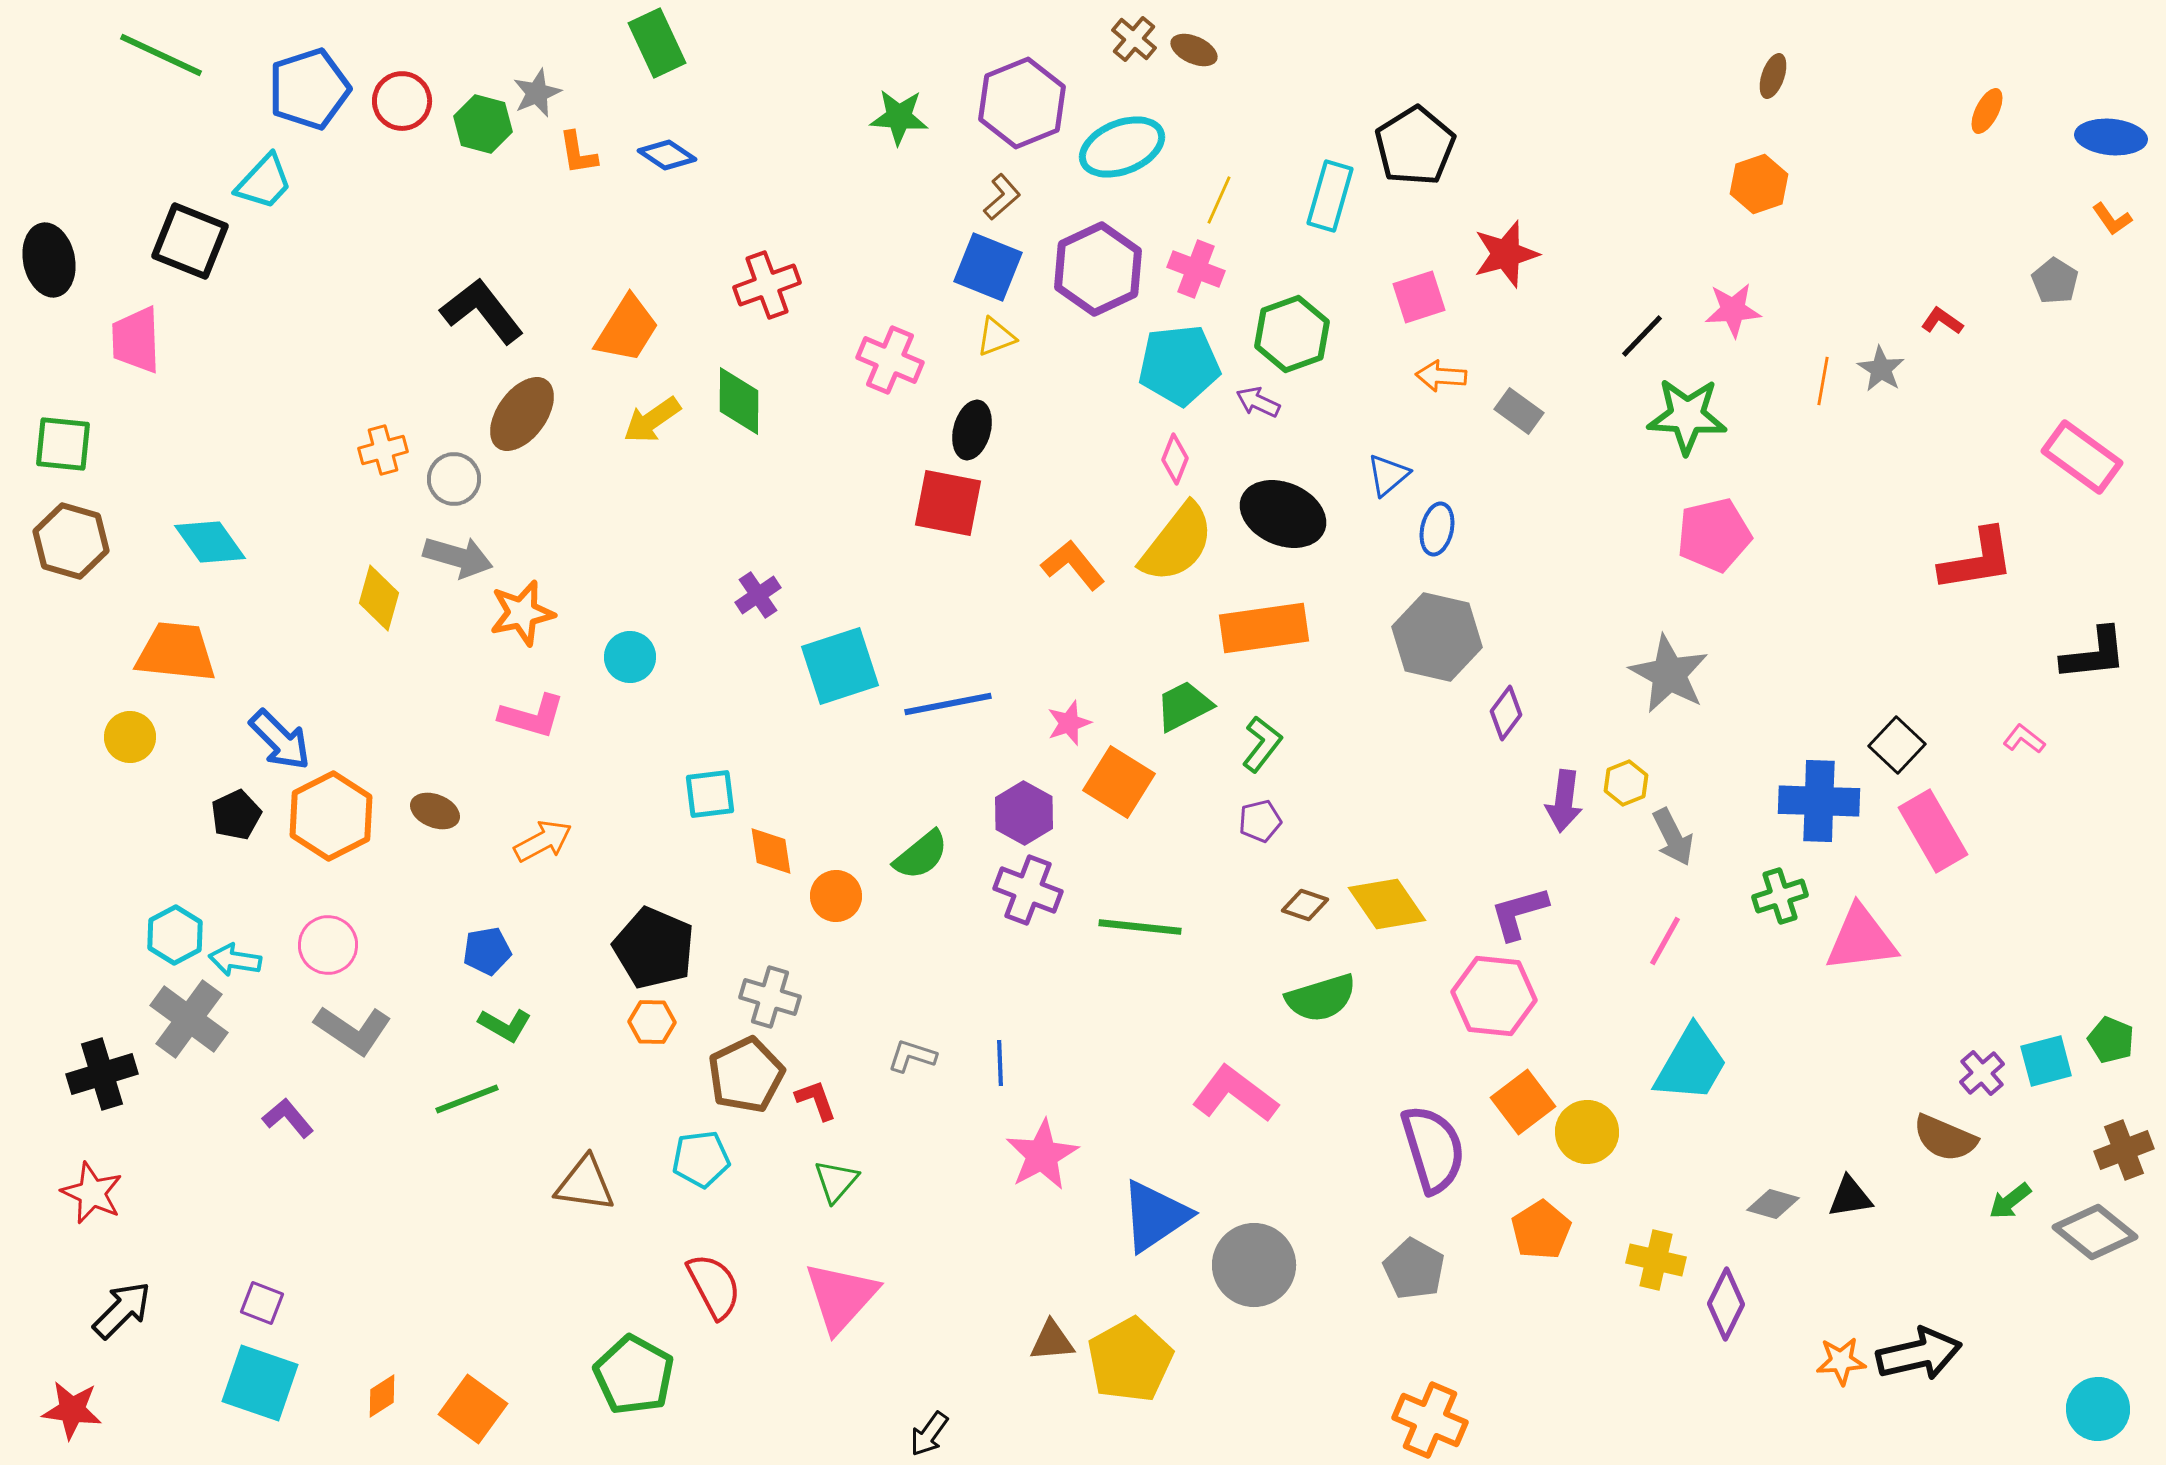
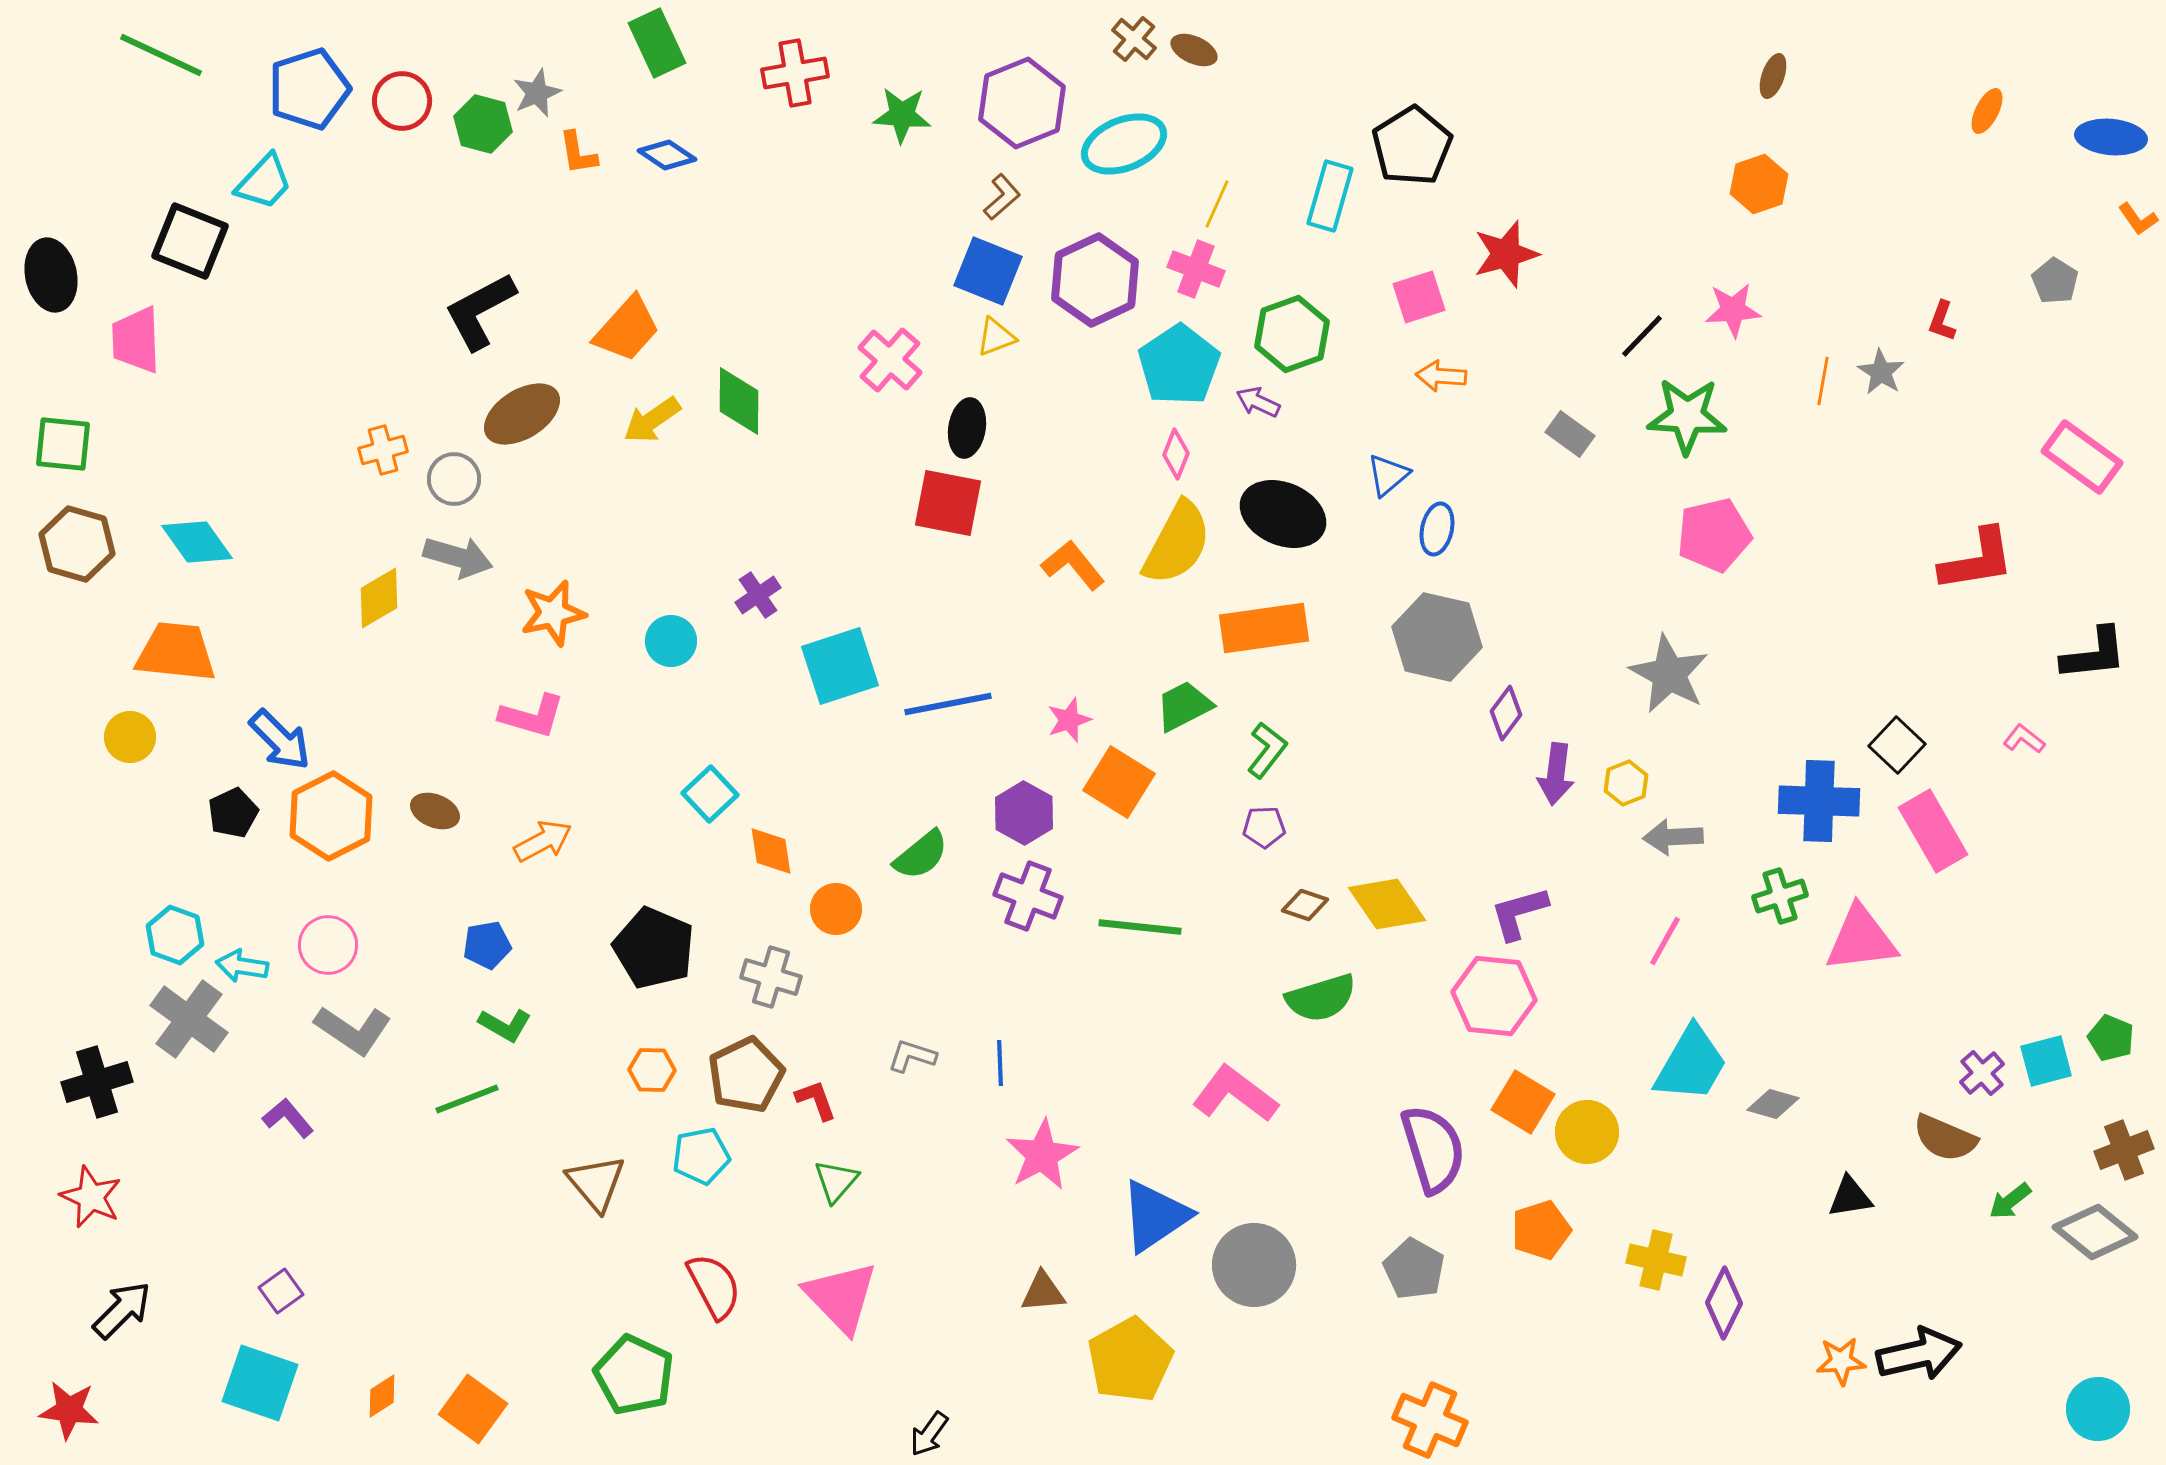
green star at (899, 117): moved 3 px right, 2 px up
black pentagon at (1415, 146): moved 3 px left
cyan ellipse at (1122, 147): moved 2 px right, 3 px up
yellow line at (1219, 200): moved 2 px left, 4 px down
orange L-shape at (2112, 219): moved 26 px right
black ellipse at (49, 260): moved 2 px right, 15 px down
blue square at (988, 267): moved 4 px down
purple hexagon at (1098, 269): moved 3 px left, 11 px down
red cross at (767, 285): moved 28 px right, 212 px up; rotated 10 degrees clockwise
black L-shape at (482, 311): moved 2 px left; rotated 80 degrees counterclockwise
red L-shape at (1942, 321): rotated 105 degrees counterclockwise
orange trapezoid at (627, 329): rotated 10 degrees clockwise
pink cross at (890, 360): rotated 18 degrees clockwise
cyan pentagon at (1179, 365): rotated 28 degrees counterclockwise
gray star at (1881, 369): moved 3 px down
gray rectangle at (1519, 411): moved 51 px right, 23 px down
brown ellipse at (522, 414): rotated 22 degrees clockwise
black ellipse at (972, 430): moved 5 px left, 2 px up; rotated 6 degrees counterclockwise
pink diamond at (1175, 459): moved 1 px right, 5 px up
brown hexagon at (71, 541): moved 6 px right, 3 px down
cyan diamond at (210, 542): moved 13 px left
yellow semicircle at (1177, 543): rotated 10 degrees counterclockwise
yellow diamond at (379, 598): rotated 44 degrees clockwise
orange star at (522, 613): moved 31 px right
cyan circle at (630, 657): moved 41 px right, 16 px up
pink star at (1069, 723): moved 3 px up
green L-shape at (1262, 744): moved 5 px right, 6 px down
cyan square at (710, 794): rotated 36 degrees counterclockwise
purple arrow at (1564, 801): moved 8 px left, 27 px up
black pentagon at (236, 815): moved 3 px left, 2 px up
purple pentagon at (1260, 821): moved 4 px right, 6 px down; rotated 12 degrees clockwise
gray arrow at (1673, 837): rotated 114 degrees clockwise
purple cross at (1028, 890): moved 6 px down
orange circle at (836, 896): moved 13 px down
cyan hexagon at (175, 935): rotated 12 degrees counterclockwise
blue pentagon at (487, 951): moved 6 px up
cyan arrow at (235, 960): moved 7 px right, 6 px down
gray cross at (770, 997): moved 1 px right, 20 px up
orange hexagon at (652, 1022): moved 48 px down
green pentagon at (2111, 1040): moved 2 px up
black cross at (102, 1074): moved 5 px left, 8 px down
orange square at (1523, 1102): rotated 22 degrees counterclockwise
cyan pentagon at (701, 1159): moved 3 px up; rotated 4 degrees counterclockwise
brown triangle at (585, 1184): moved 11 px right, 1 px up; rotated 42 degrees clockwise
red star at (92, 1193): moved 1 px left, 4 px down
gray diamond at (1773, 1204): moved 100 px up
orange pentagon at (1541, 1230): rotated 14 degrees clockwise
pink triangle at (841, 1297): rotated 26 degrees counterclockwise
purple square at (262, 1303): moved 19 px right, 12 px up; rotated 33 degrees clockwise
purple diamond at (1726, 1304): moved 2 px left, 1 px up
brown triangle at (1052, 1341): moved 9 px left, 49 px up
green pentagon at (634, 1375): rotated 4 degrees counterclockwise
red star at (72, 1410): moved 3 px left
